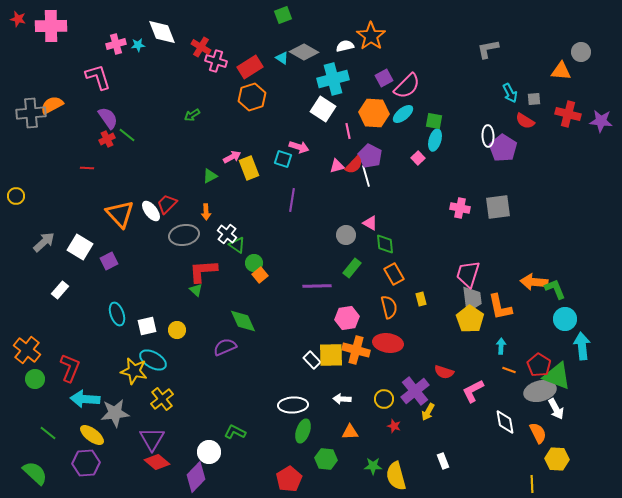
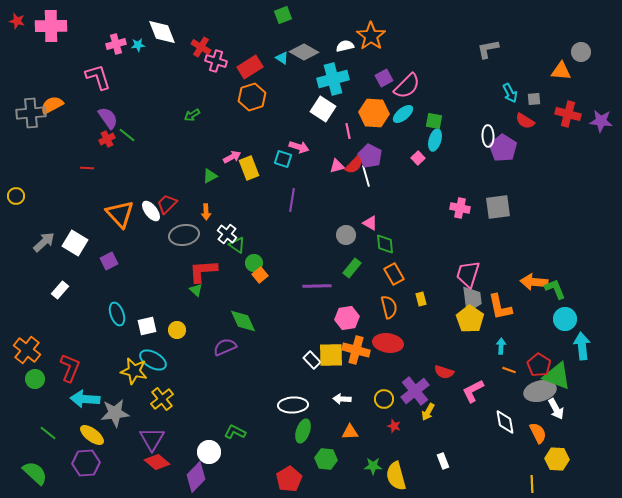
red star at (18, 19): moved 1 px left, 2 px down
white square at (80, 247): moved 5 px left, 4 px up
